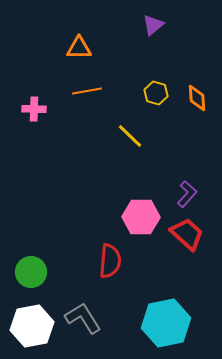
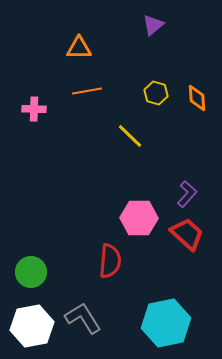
pink hexagon: moved 2 px left, 1 px down
